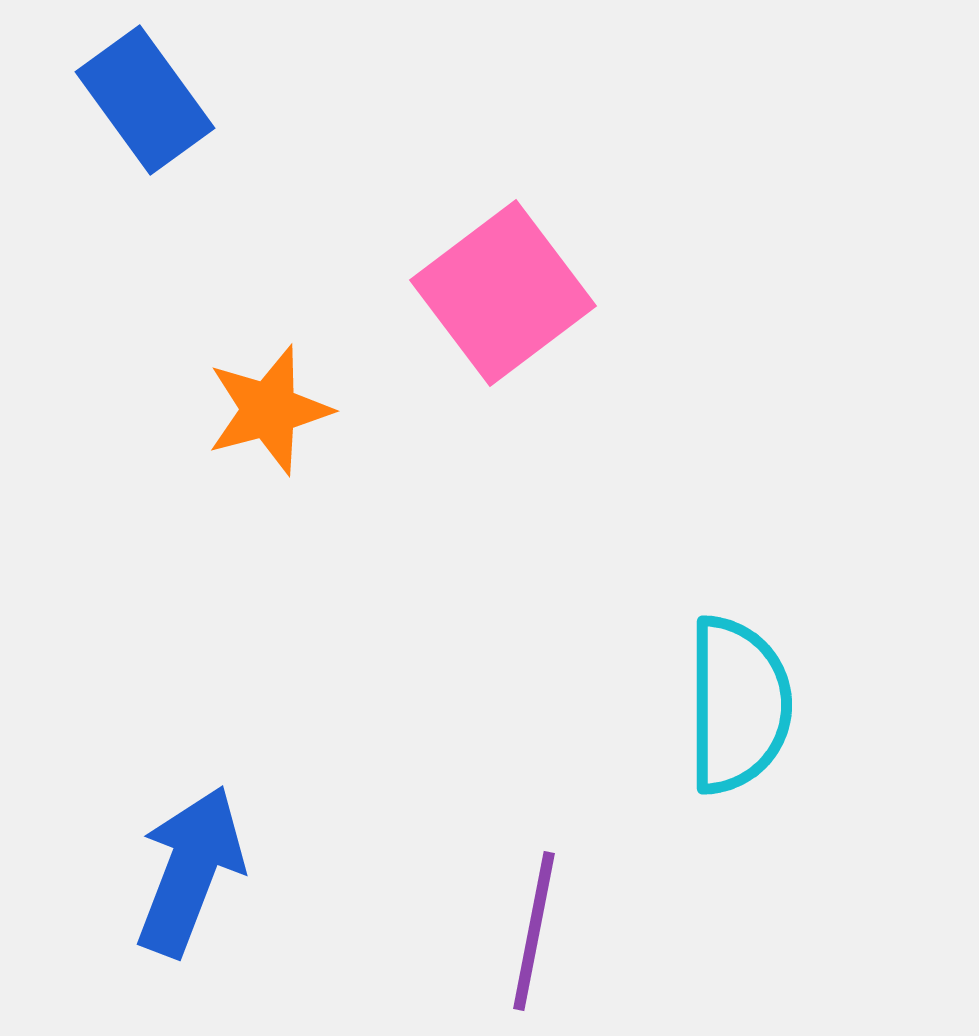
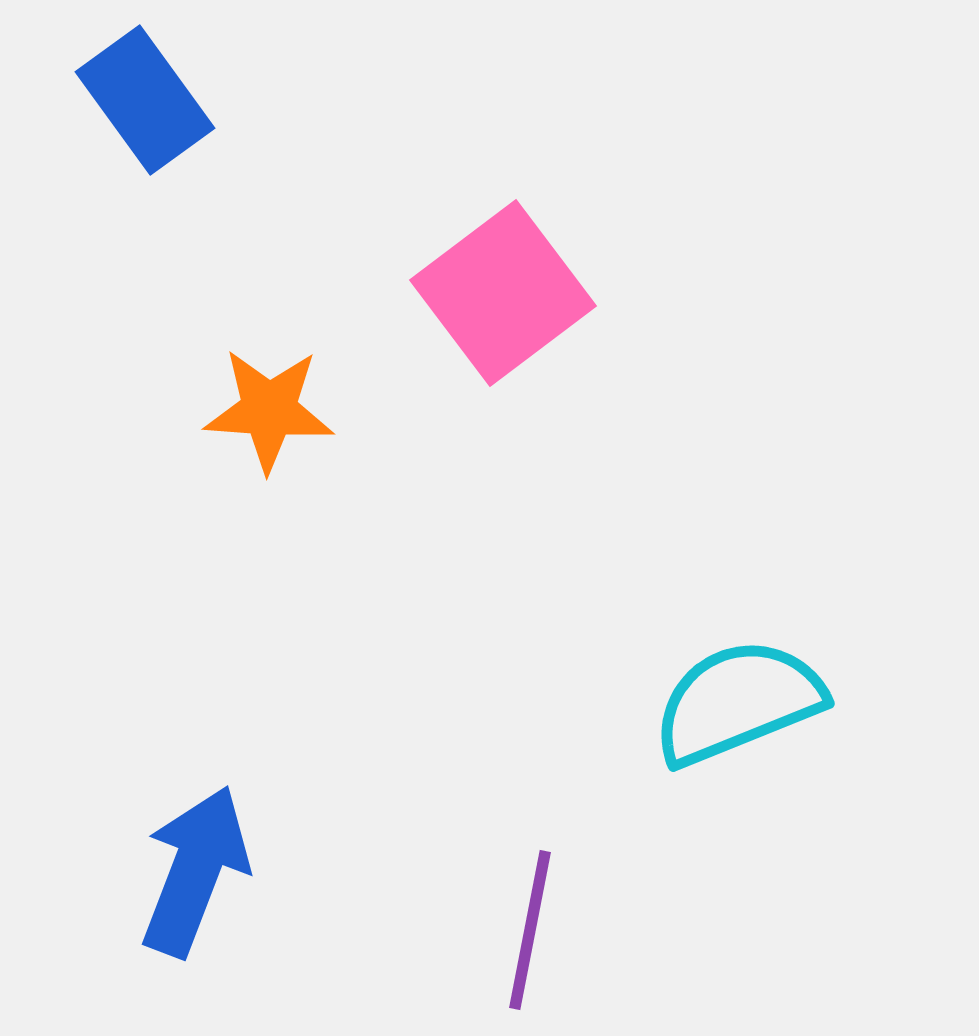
orange star: rotated 19 degrees clockwise
cyan semicircle: moved 3 px up; rotated 112 degrees counterclockwise
blue arrow: moved 5 px right
purple line: moved 4 px left, 1 px up
